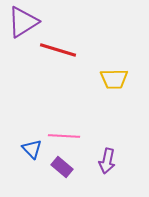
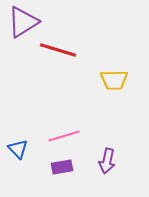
yellow trapezoid: moved 1 px down
pink line: rotated 20 degrees counterclockwise
blue triangle: moved 14 px left
purple rectangle: rotated 50 degrees counterclockwise
